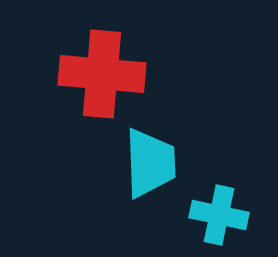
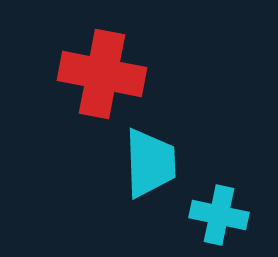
red cross: rotated 6 degrees clockwise
